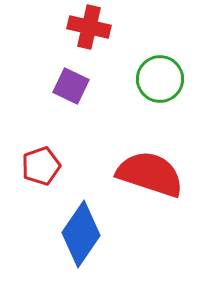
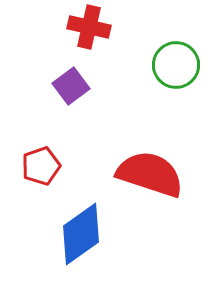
green circle: moved 16 px right, 14 px up
purple square: rotated 27 degrees clockwise
blue diamond: rotated 20 degrees clockwise
